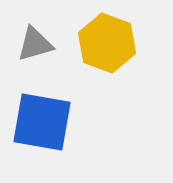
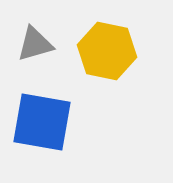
yellow hexagon: moved 8 px down; rotated 8 degrees counterclockwise
